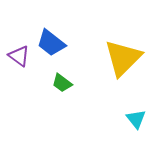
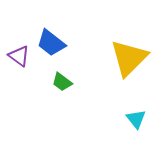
yellow triangle: moved 6 px right
green trapezoid: moved 1 px up
